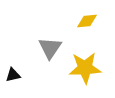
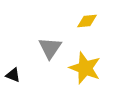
yellow star: rotated 24 degrees clockwise
black triangle: rotated 35 degrees clockwise
